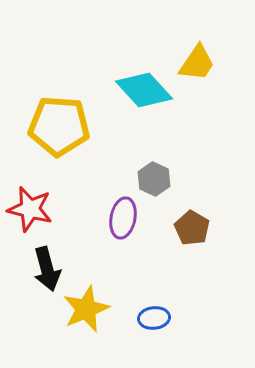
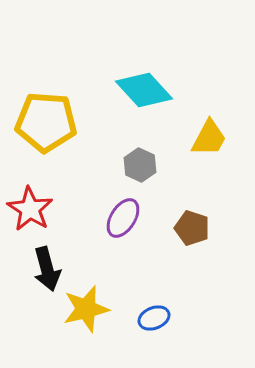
yellow trapezoid: moved 12 px right, 75 px down; rotated 6 degrees counterclockwise
yellow pentagon: moved 13 px left, 4 px up
gray hexagon: moved 14 px left, 14 px up
red star: rotated 18 degrees clockwise
purple ellipse: rotated 21 degrees clockwise
brown pentagon: rotated 12 degrees counterclockwise
yellow star: rotated 9 degrees clockwise
blue ellipse: rotated 16 degrees counterclockwise
